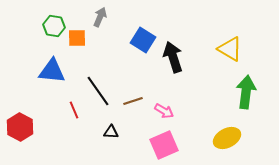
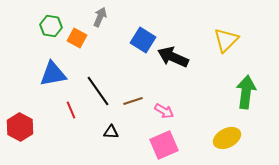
green hexagon: moved 3 px left
orange square: rotated 30 degrees clockwise
yellow triangle: moved 4 px left, 9 px up; rotated 44 degrees clockwise
black arrow: rotated 48 degrees counterclockwise
blue triangle: moved 1 px right, 3 px down; rotated 16 degrees counterclockwise
red line: moved 3 px left
